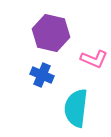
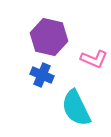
purple hexagon: moved 2 px left, 4 px down
cyan semicircle: rotated 33 degrees counterclockwise
